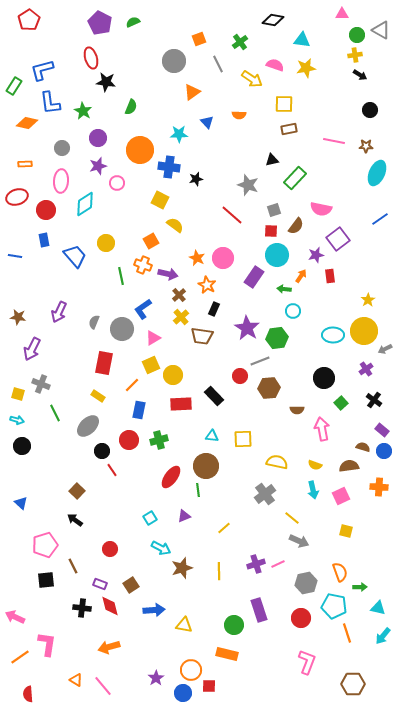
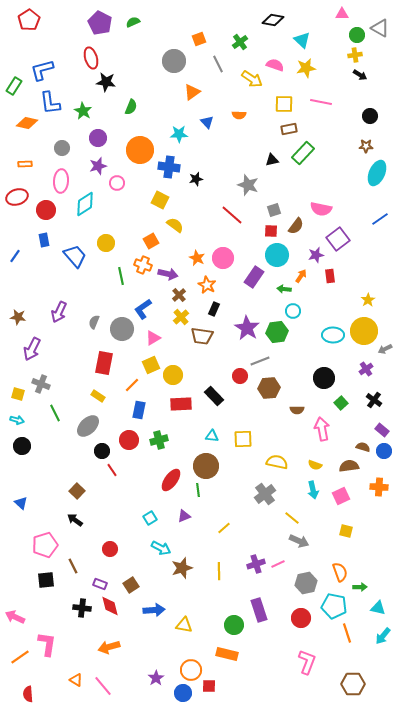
gray triangle at (381, 30): moved 1 px left, 2 px up
cyan triangle at (302, 40): rotated 36 degrees clockwise
black circle at (370, 110): moved 6 px down
pink line at (334, 141): moved 13 px left, 39 px up
green rectangle at (295, 178): moved 8 px right, 25 px up
blue line at (15, 256): rotated 64 degrees counterclockwise
green hexagon at (277, 338): moved 6 px up
red ellipse at (171, 477): moved 3 px down
